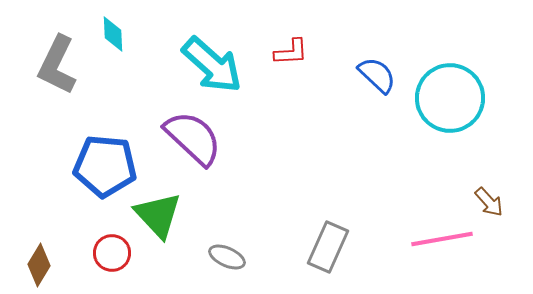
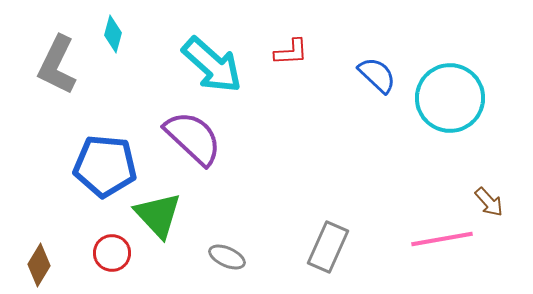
cyan diamond: rotated 18 degrees clockwise
